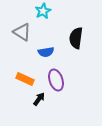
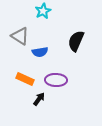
gray triangle: moved 2 px left, 4 px down
black semicircle: moved 3 px down; rotated 15 degrees clockwise
blue semicircle: moved 6 px left
purple ellipse: rotated 70 degrees counterclockwise
